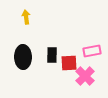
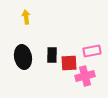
black ellipse: rotated 10 degrees counterclockwise
pink cross: rotated 30 degrees clockwise
